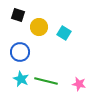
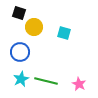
black square: moved 1 px right, 2 px up
yellow circle: moved 5 px left
cyan square: rotated 16 degrees counterclockwise
cyan star: rotated 21 degrees clockwise
pink star: rotated 16 degrees clockwise
